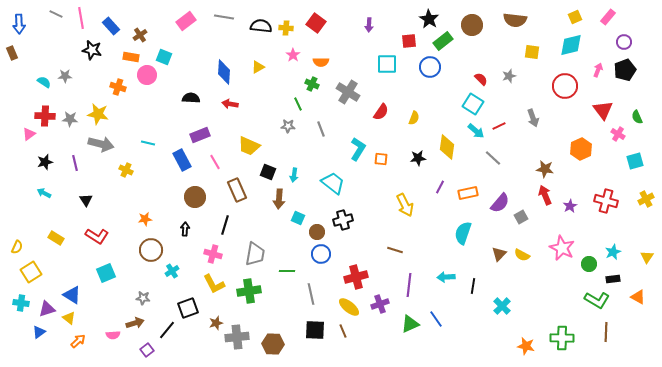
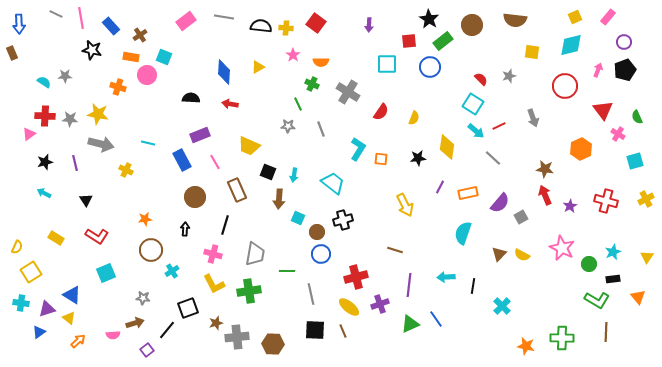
orange triangle at (638, 297): rotated 21 degrees clockwise
